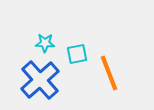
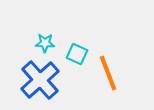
cyan square: rotated 35 degrees clockwise
orange line: moved 1 px left
